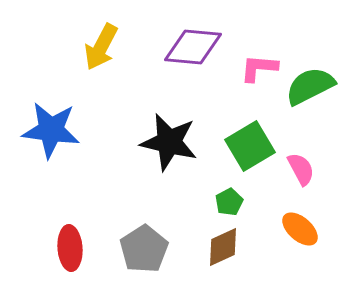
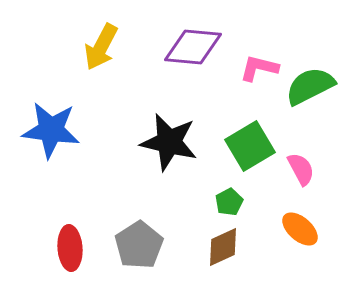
pink L-shape: rotated 9 degrees clockwise
gray pentagon: moved 5 px left, 4 px up
